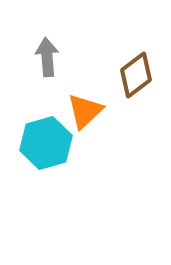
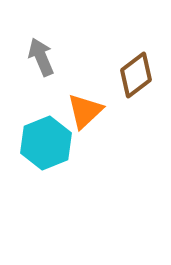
gray arrow: moved 6 px left; rotated 18 degrees counterclockwise
cyan hexagon: rotated 6 degrees counterclockwise
